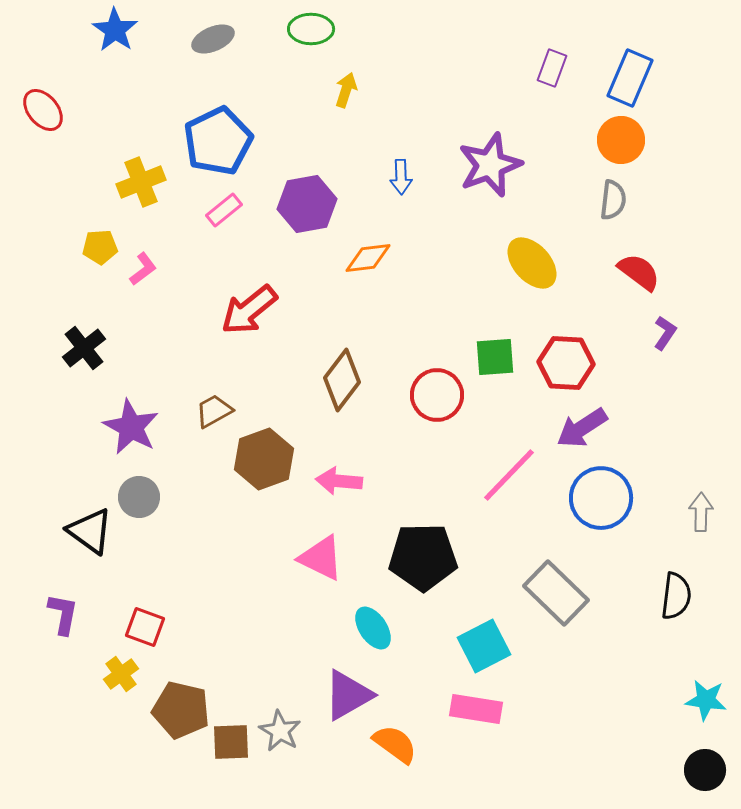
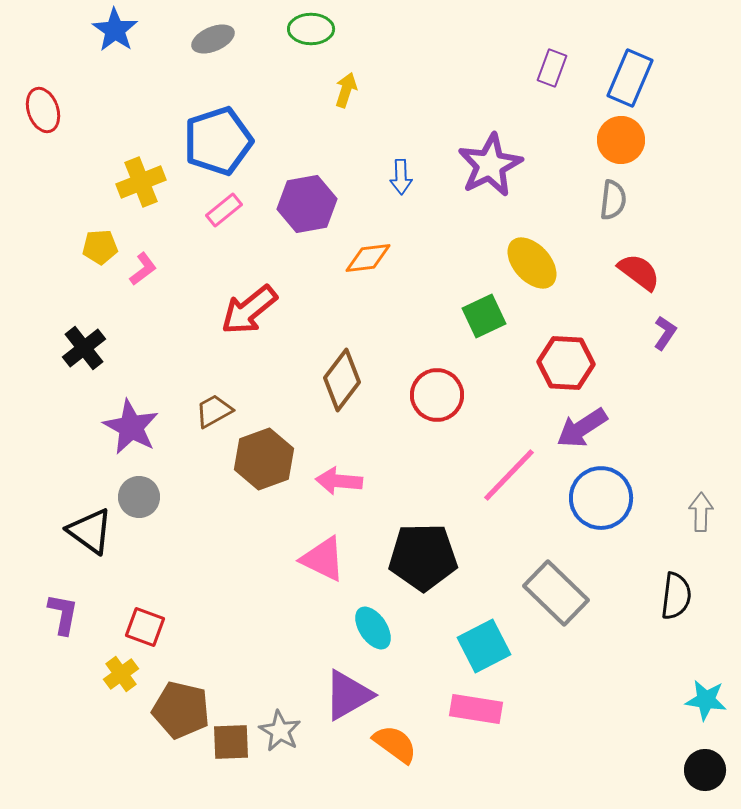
red ellipse at (43, 110): rotated 21 degrees clockwise
blue pentagon at (218, 141): rotated 8 degrees clockwise
purple star at (490, 165): rotated 6 degrees counterclockwise
green square at (495, 357): moved 11 px left, 41 px up; rotated 21 degrees counterclockwise
pink triangle at (321, 558): moved 2 px right, 1 px down
